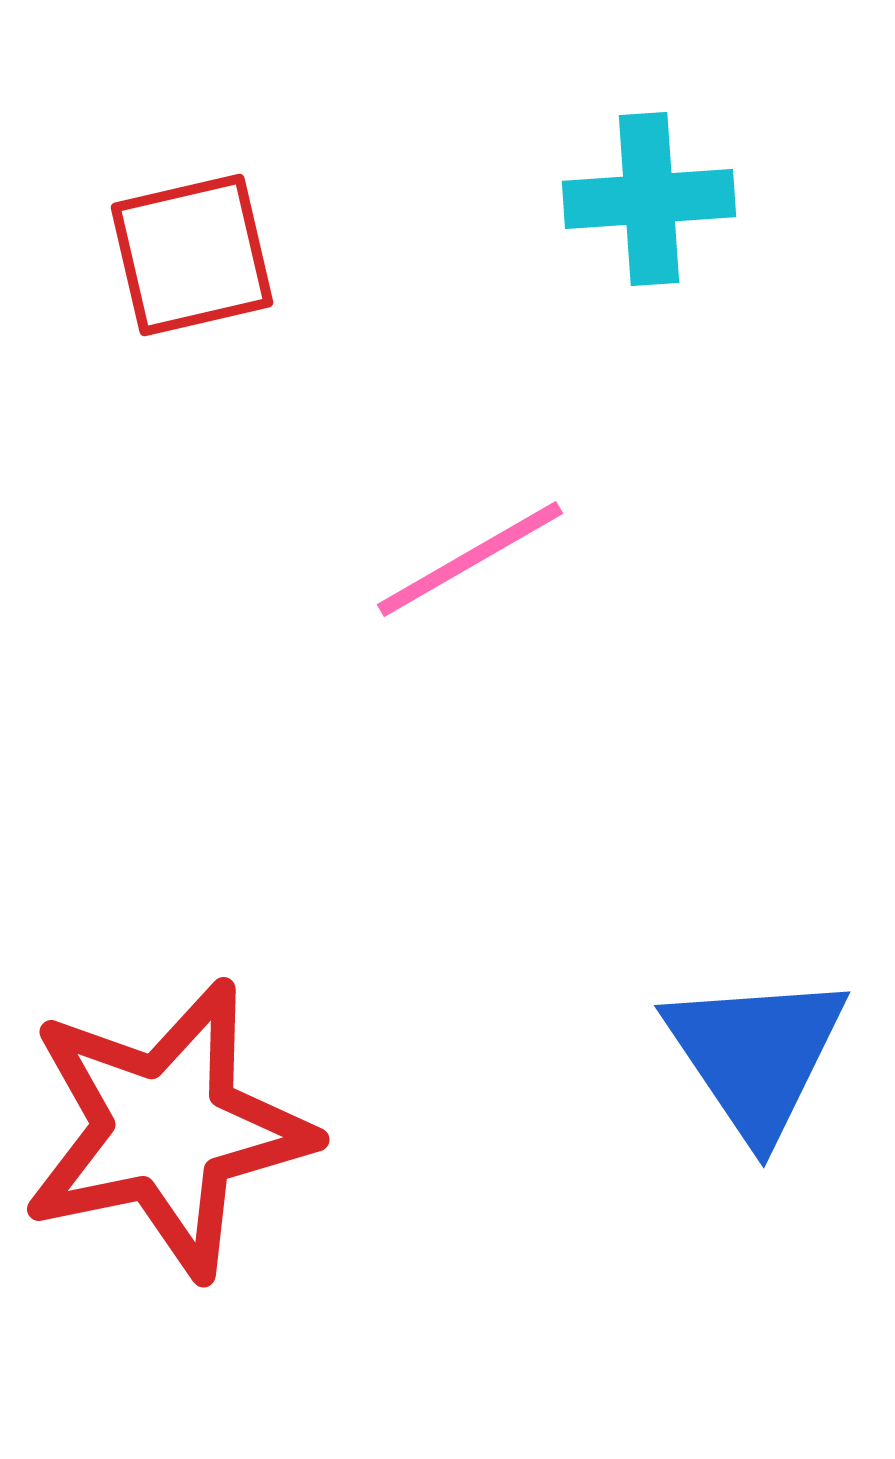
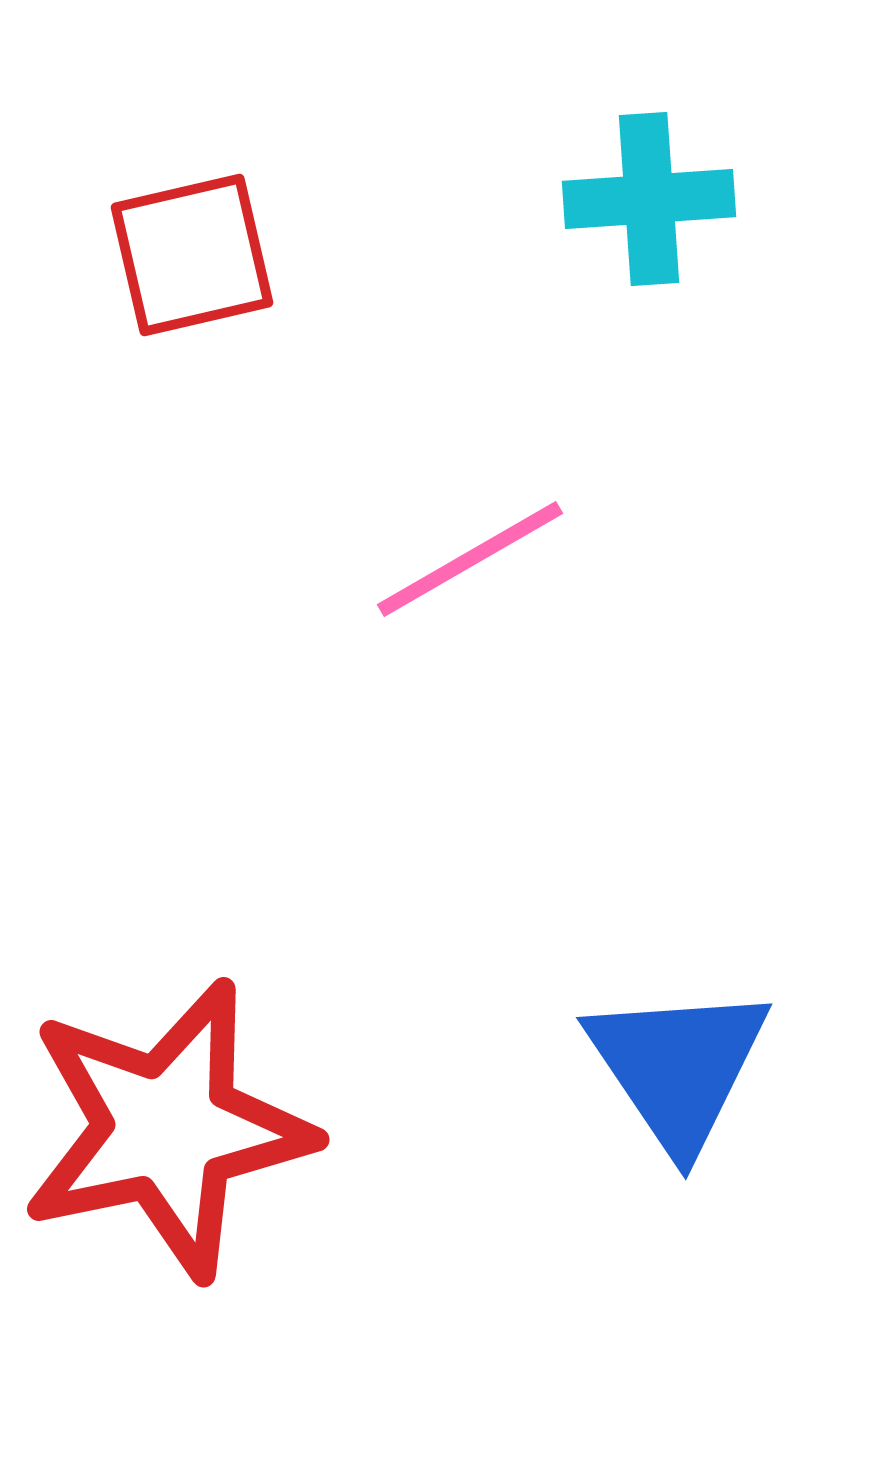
blue triangle: moved 78 px left, 12 px down
